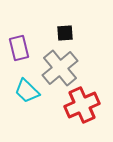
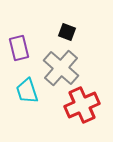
black square: moved 2 px right, 1 px up; rotated 24 degrees clockwise
gray cross: moved 1 px right; rotated 9 degrees counterclockwise
cyan trapezoid: rotated 28 degrees clockwise
